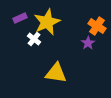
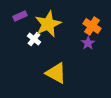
purple rectangle: moved 2 px up
yellow star: moved 1 px right, 2 px down
orange cross: moved 5 px left
yellow triangle: rotated 20 degrees clockwise
